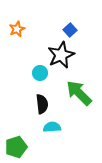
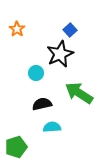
orange star: rotated 14 degrees counterclockwise
black star: moved 1 px left, 1 px up
cyan circle: moved 4 px left
green arrow: rotated 12 degrees counterclockwise
black semicircle: rotated 96 degrees counterclockwise
